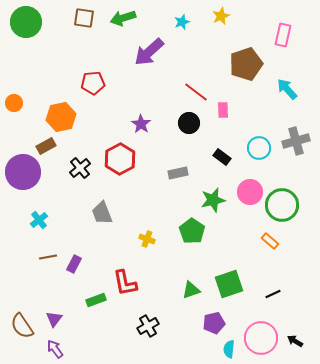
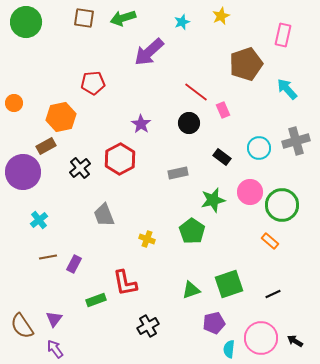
pink rectangle at (223, 110): rotated 21 degrees counterclockwise
gray trapezoid at (102, 213): moved 2 px right, 2 px down
